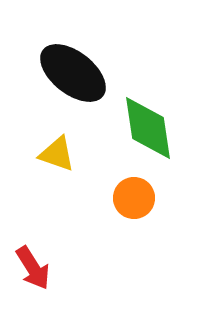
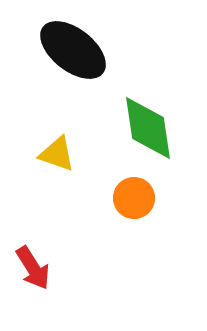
black ellipse: moved 23 px up
